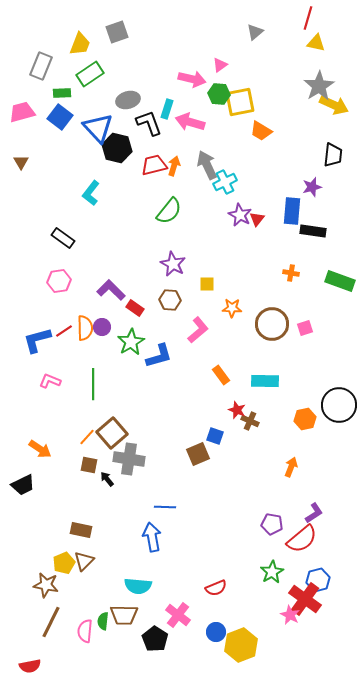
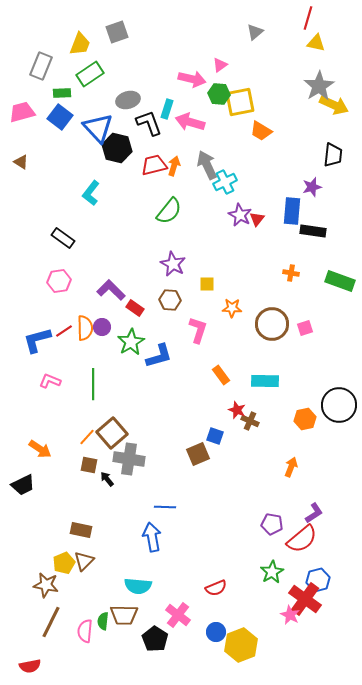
brown triangle at (21, 162): rotated 28 degrees counterclockwise
pink L-shape at (198, 330): rotated 32 degrees counterclockwise
